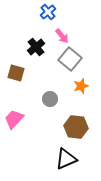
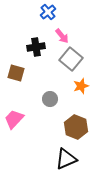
black cross: rotated 30 degrees clockwise
gray square: moved 1 px right
brown hexagon: rotated 15 degrees clockwise
